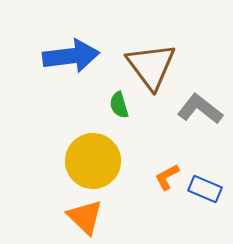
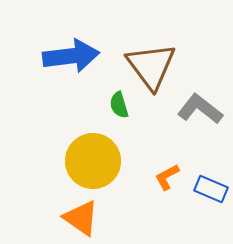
blue rectangle: moved 6 px right
orange triangle: moved 4 px left, 1 px down; rotated 9 degrees counterclockwise
